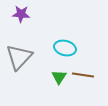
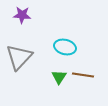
purple star: moved 1 px right, 1 px down
cyan ellipse: moved 1 px up
